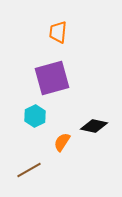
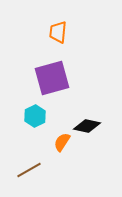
black diamond: moved 7 px left
